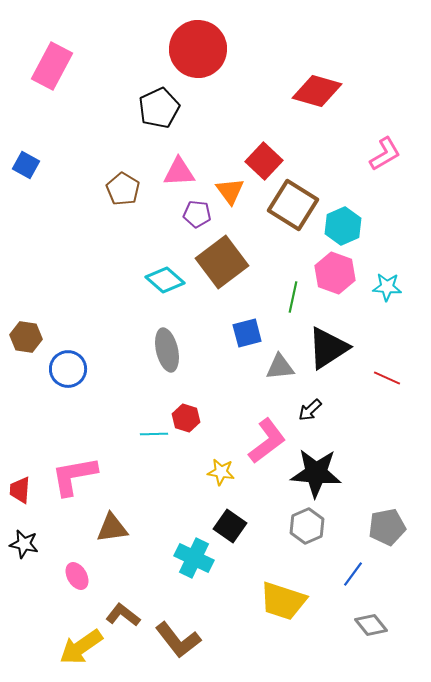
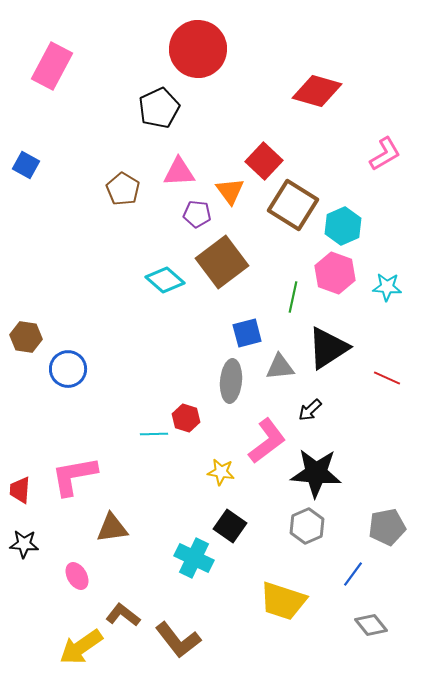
gray ellipse at (167, 350): moved 64 px right, 31 px down; rotated 18 degrees clockwise
black star at (24, 544): rotated 8 degrees counterclockwise
